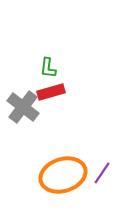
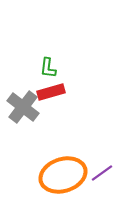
purple line: rotated 20 degrees clockwise
